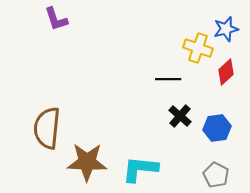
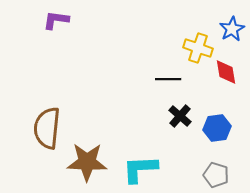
purple L-shape: moved 1 px down; rotated 116 degrees clockwise
blue star: moved 6 px right; rotated 15 degrees counterclockwise
red diamond: rotated 56 degrees counterclockwise
cyan L-shape: rotated 9 degrees counterclockwise
gray pentagon: rotated 10 degrees counterclockwise
